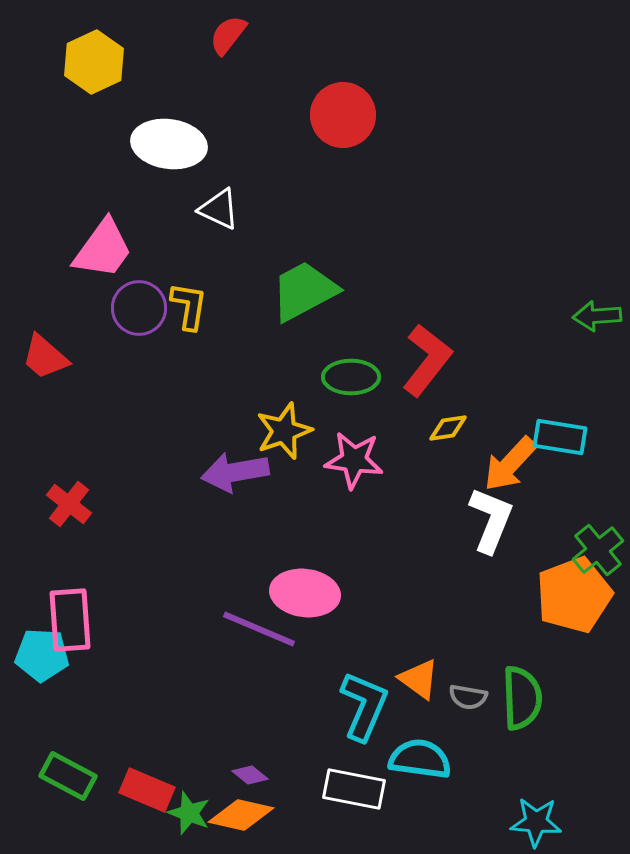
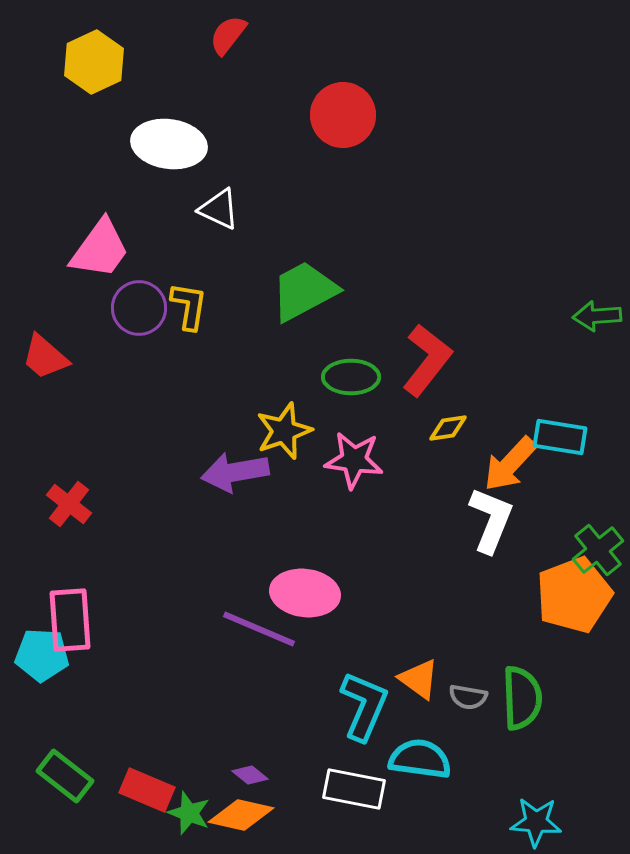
pink trapezoid: moved 3 px left
green rectangle: moved 3 px left; rotated 10 degrees clockwise
